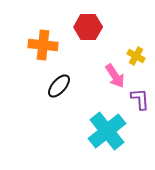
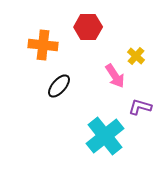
yellow cross: rotated 12 degrees clockwise
purple L-shape: moved 8 px down; rotated 70 degrees counterclockwise
cyan cross: moved 2 px left, 5 px down
